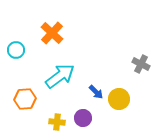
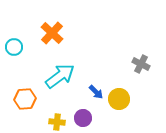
cyan circle: moved 2 px left, 3 px up
